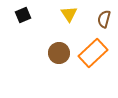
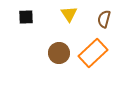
black square: moved 3 px right, 2 px down; rotated 21 degrees clockwise
